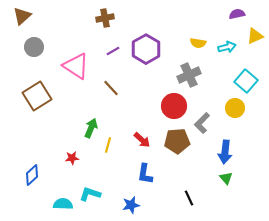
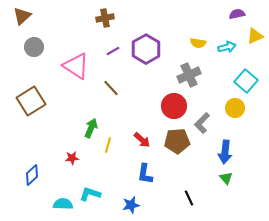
brown square: moved 6 px left, 5 px down
